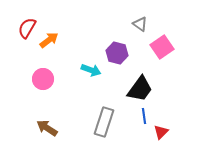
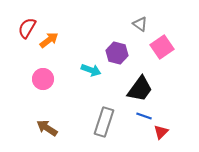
blue line: rotated 63 degrees counterclockwise
